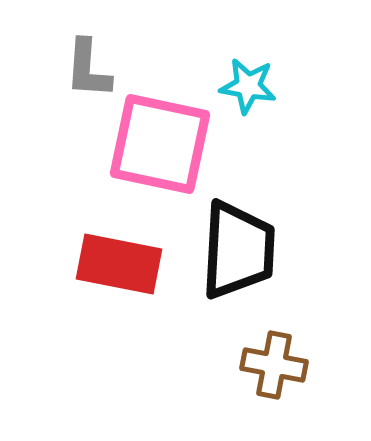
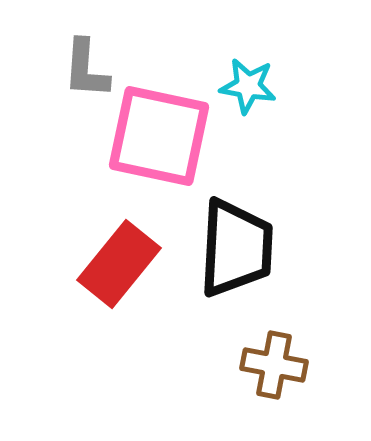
gray L-shape: moved 2 px left
pink square: moved 1 px left, 8 px up
black trapezoid: moved 2 px left, 2 px up
red rectangle: rotated 62 degrees counterclockwise
